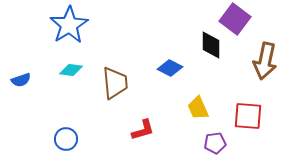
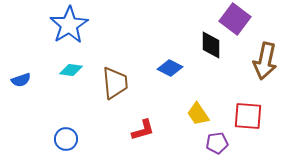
yellow trapezoid: moved 6 px down; rotated 10 degrees counterclockwise
purple pentagon: moved 2 px right
